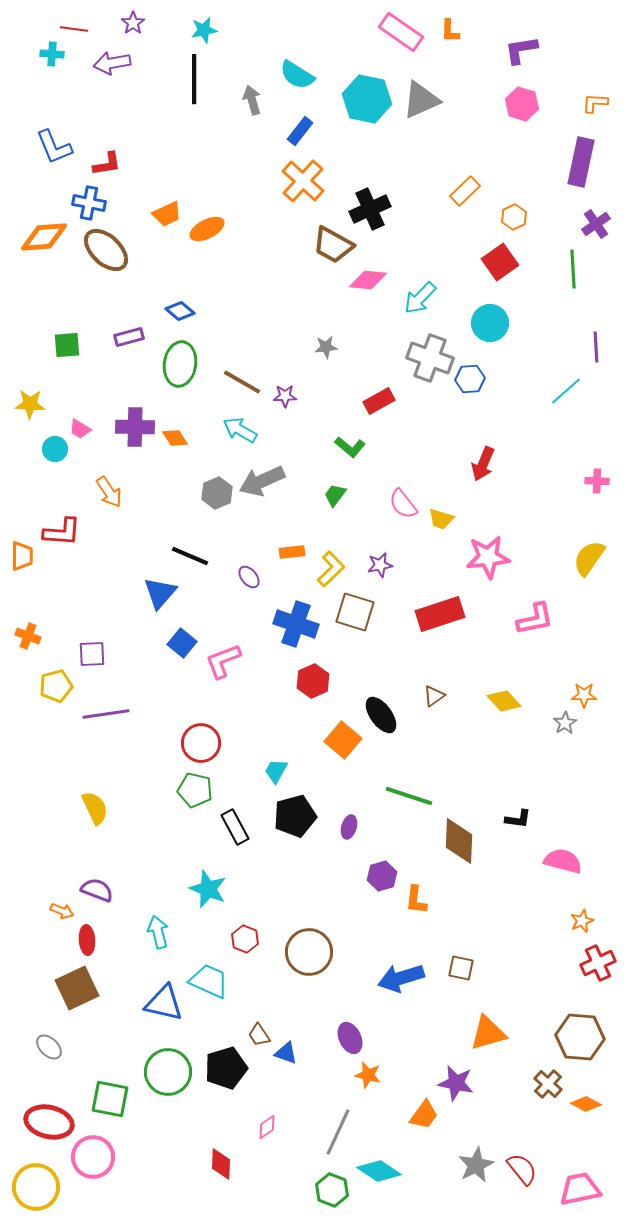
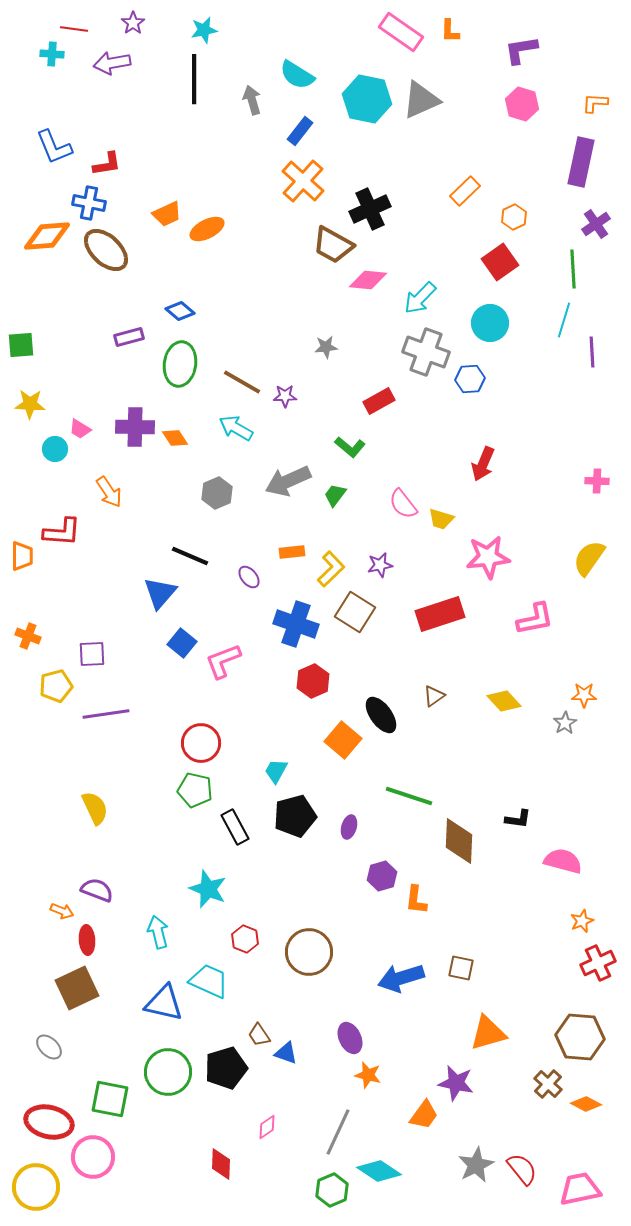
orange diamond at (44, 237): moved 3 px right, 1 px up
green square at (67, 345): moved 46 px left
purple line at (596, 347): moved 4 px left, 5 px down
gray cross at (430, 358): moved 4 px left, 6 px up
cyan line at (566, 391): moved 2 px left, 71 px up; rotated 32 degrees counterclockwise
cyan arrow at (240, 430): moved 4 px left, 2 px up
gray arrow at (262, 481): moved 26 px right
brown square at (355, 612): rotated 15 degrees clockwise
green hexagon at (332, 1190): rotated 16 degrees clockwise
